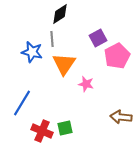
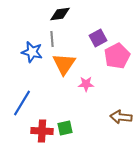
black diamond: rotated 25 degrees clockwise
pink star: rotated 14 degrees counterclockwise
red cross: rotated 20 degrees counterclockwise
